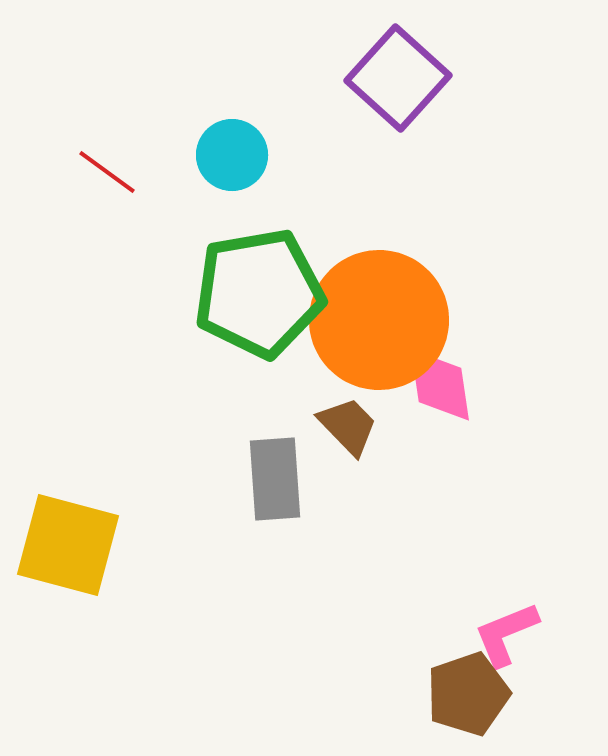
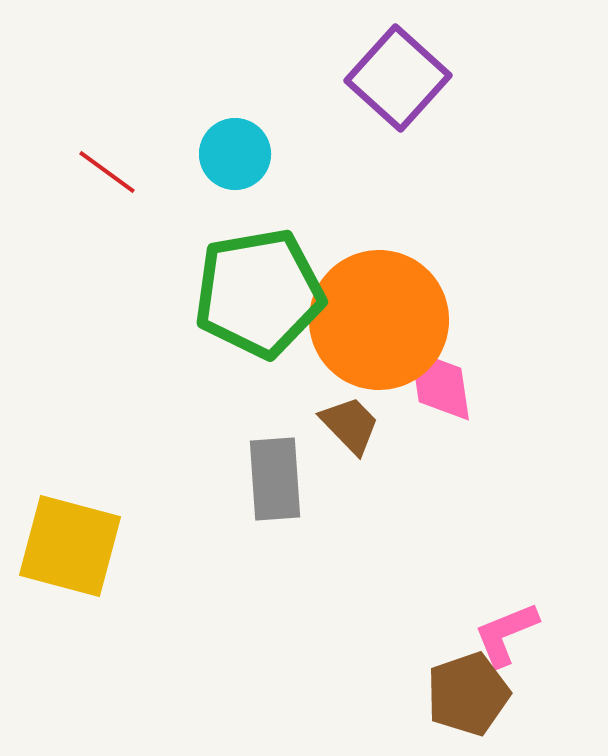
cyan circle: moved 3 px right, 1 px up
brown trapezoid: moved 2 px right, 1 px up
yellow square: moved 2 px right, 1 px down
